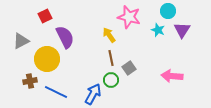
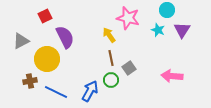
cyan circle: moved 1 px left, 1 px up
pink star: moved 1 px left, 1 px down
blue arrow: moved 3 px left, 3 px up
